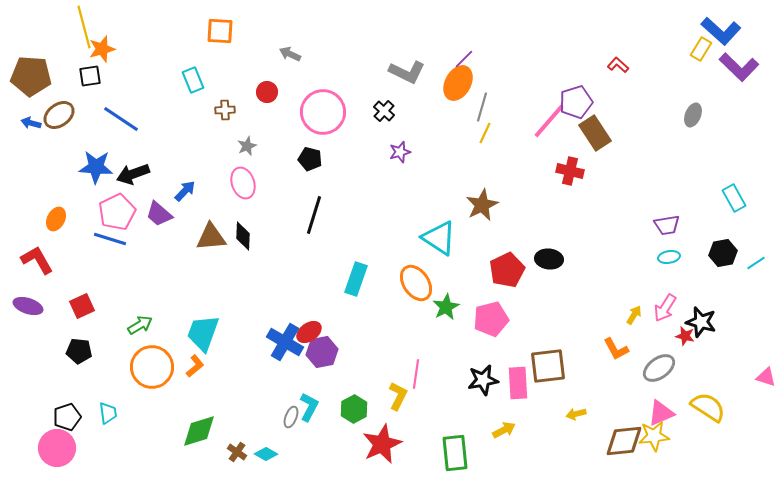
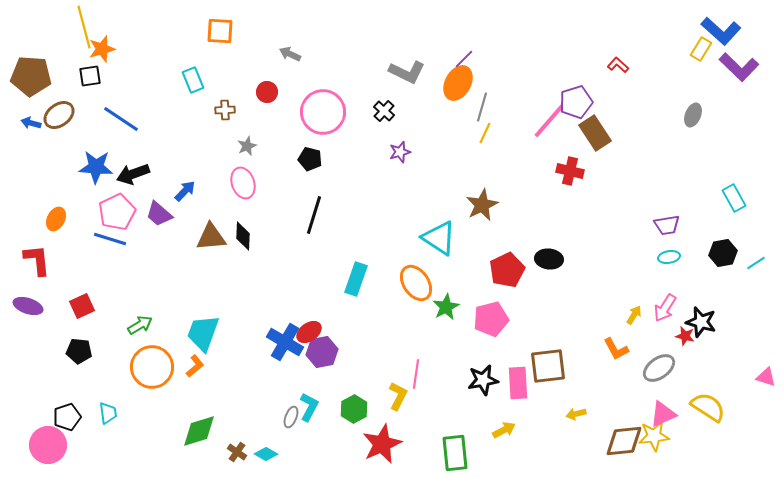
red L-shape at (37, 260): rotated 24 degrees clockwise
pink triangle at (661, 413): moved 2 px right, 1 px down
pink circle at (57, 448): moved 9 px left, 3 px up
